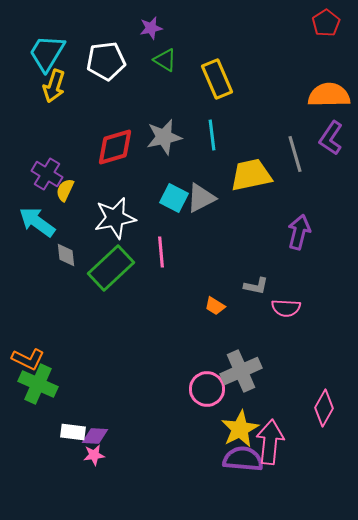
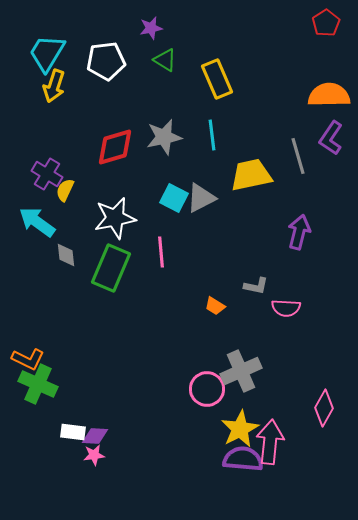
gray line: moved 3 px right, 2 px down
green rectangle: rotated 24 degrees counterclockwise
